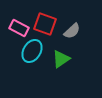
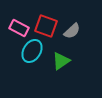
red square: moved 1 px right, 2 px down
green triangle: moved 2 px down
